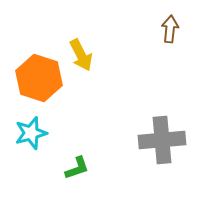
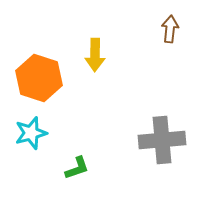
yellow arrow: moved 14 px right; rotated 28 degrees clockwise
